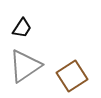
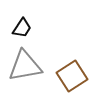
gray triangle: rotated 24 degrees clockwise
